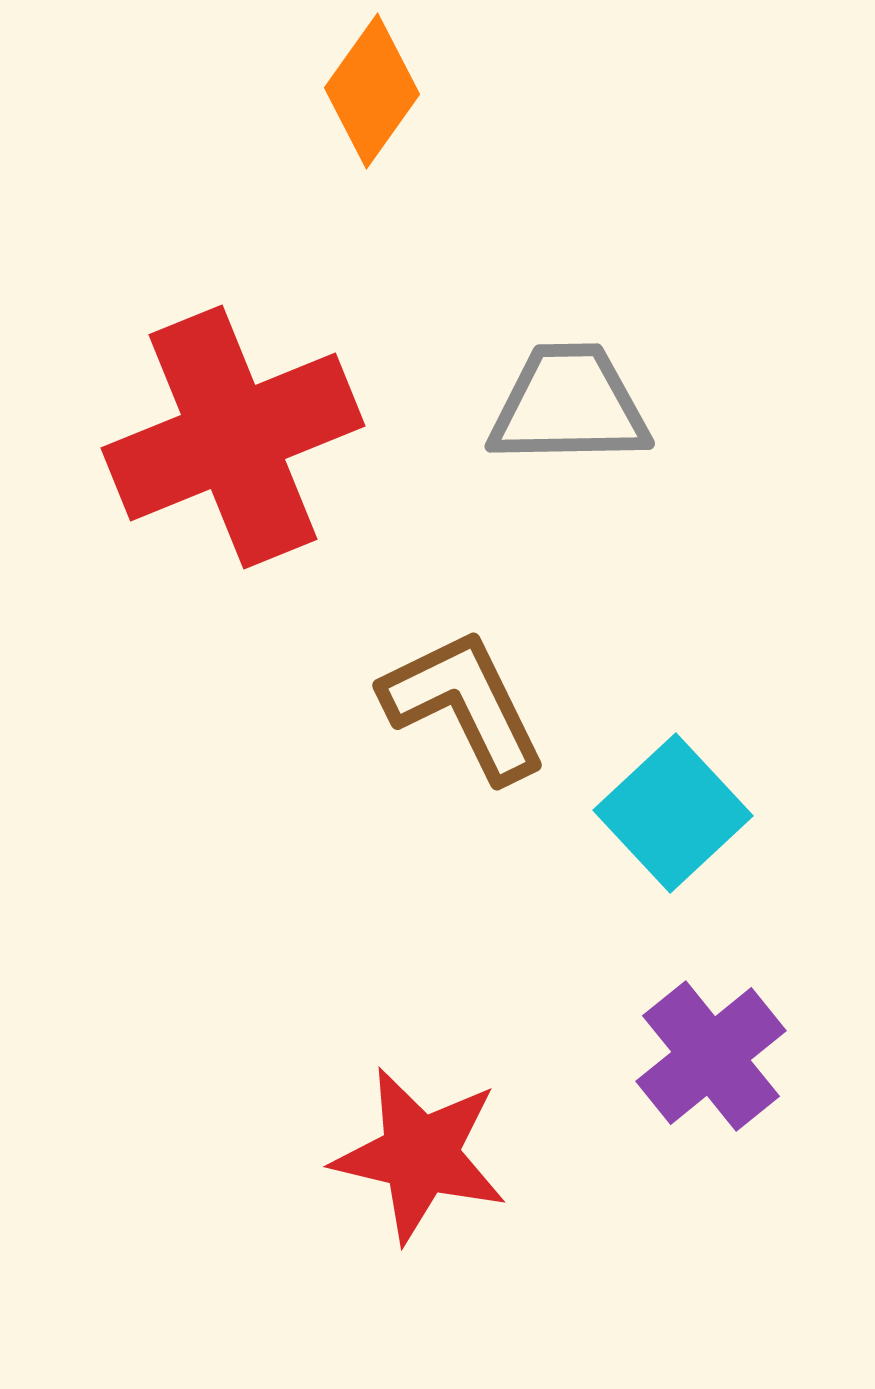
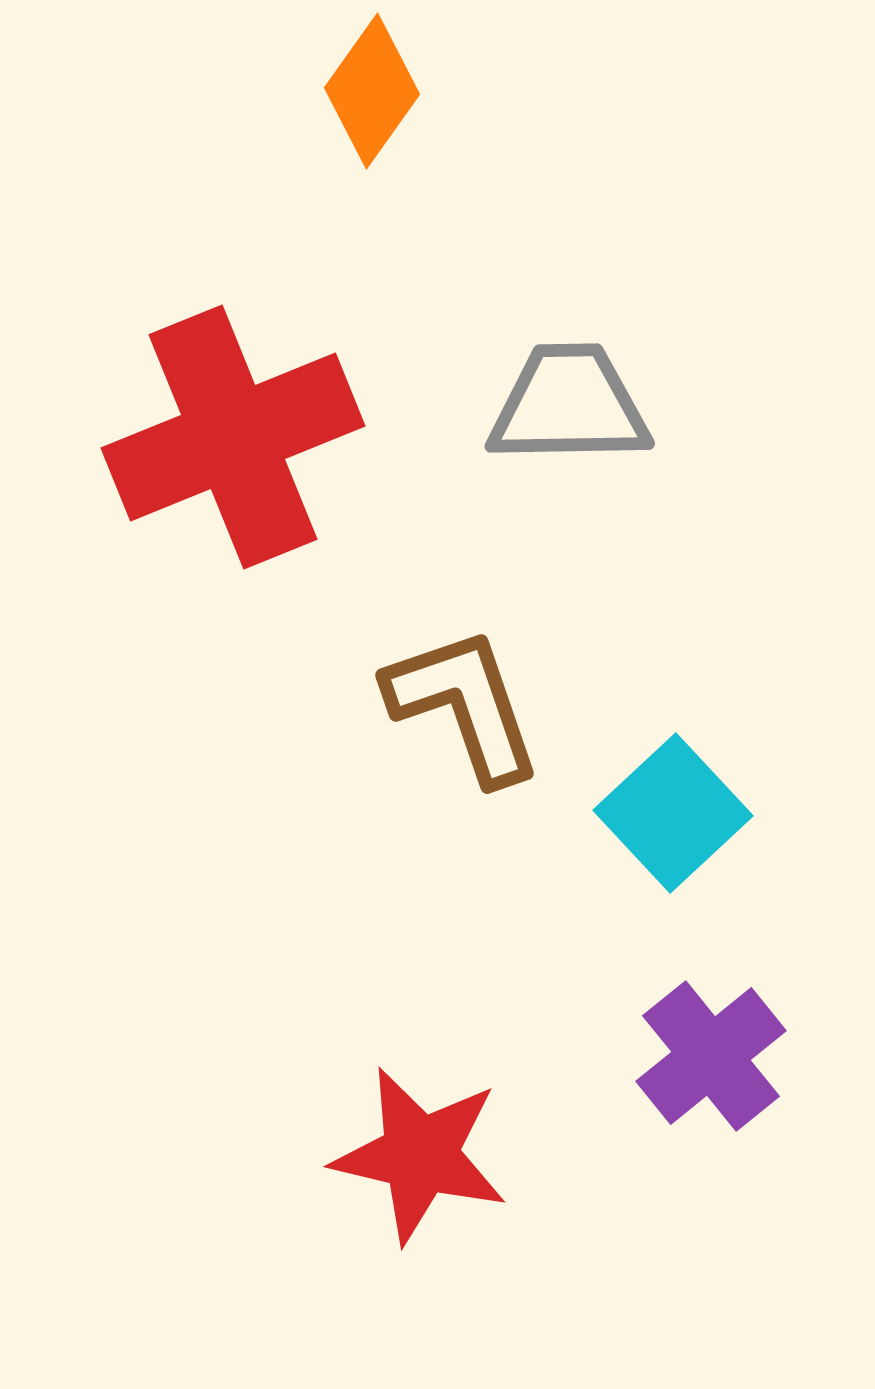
brown L-shape: rotated 7 degrees clockwise
